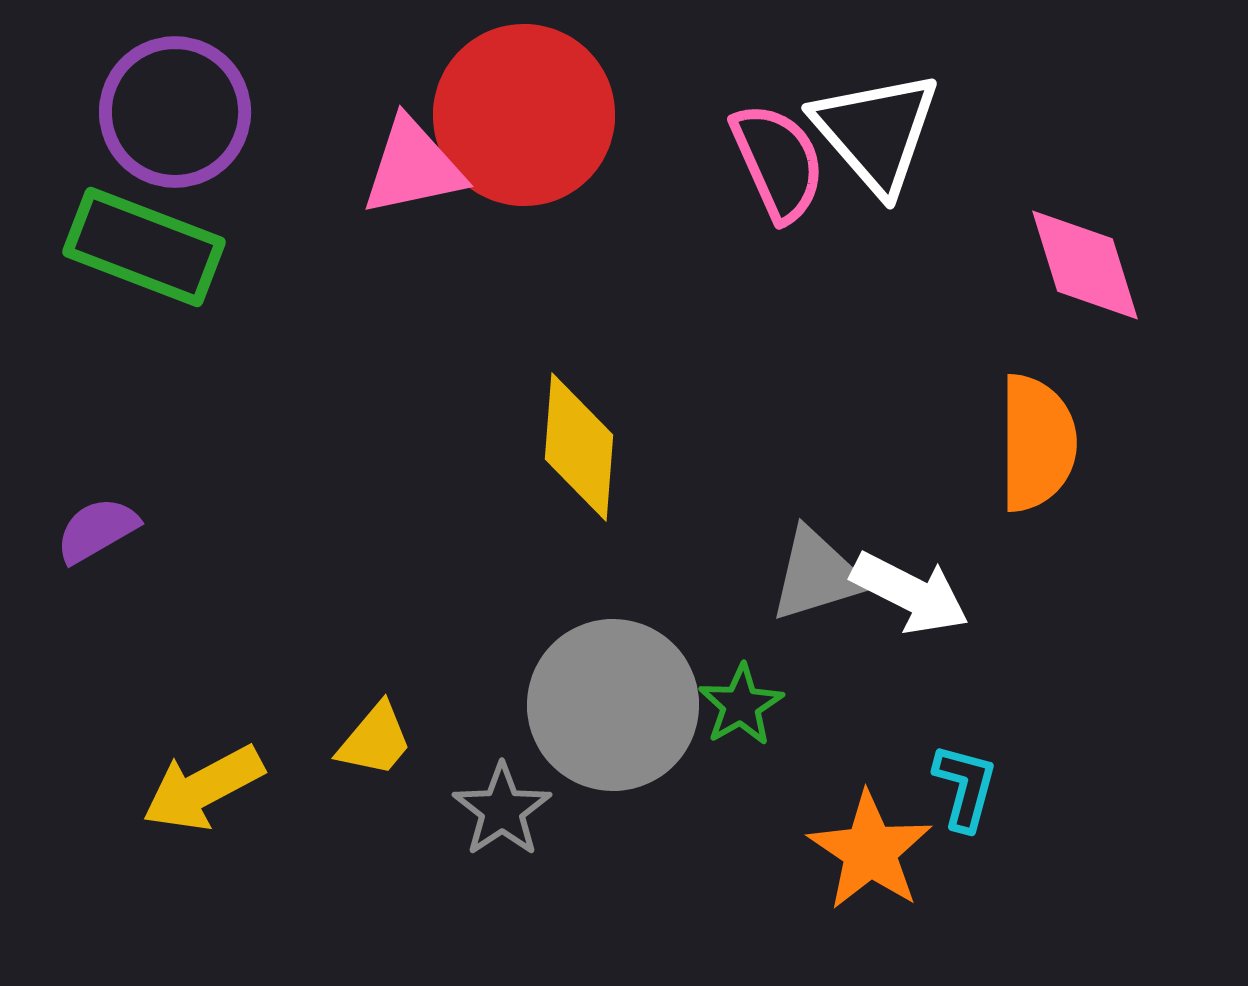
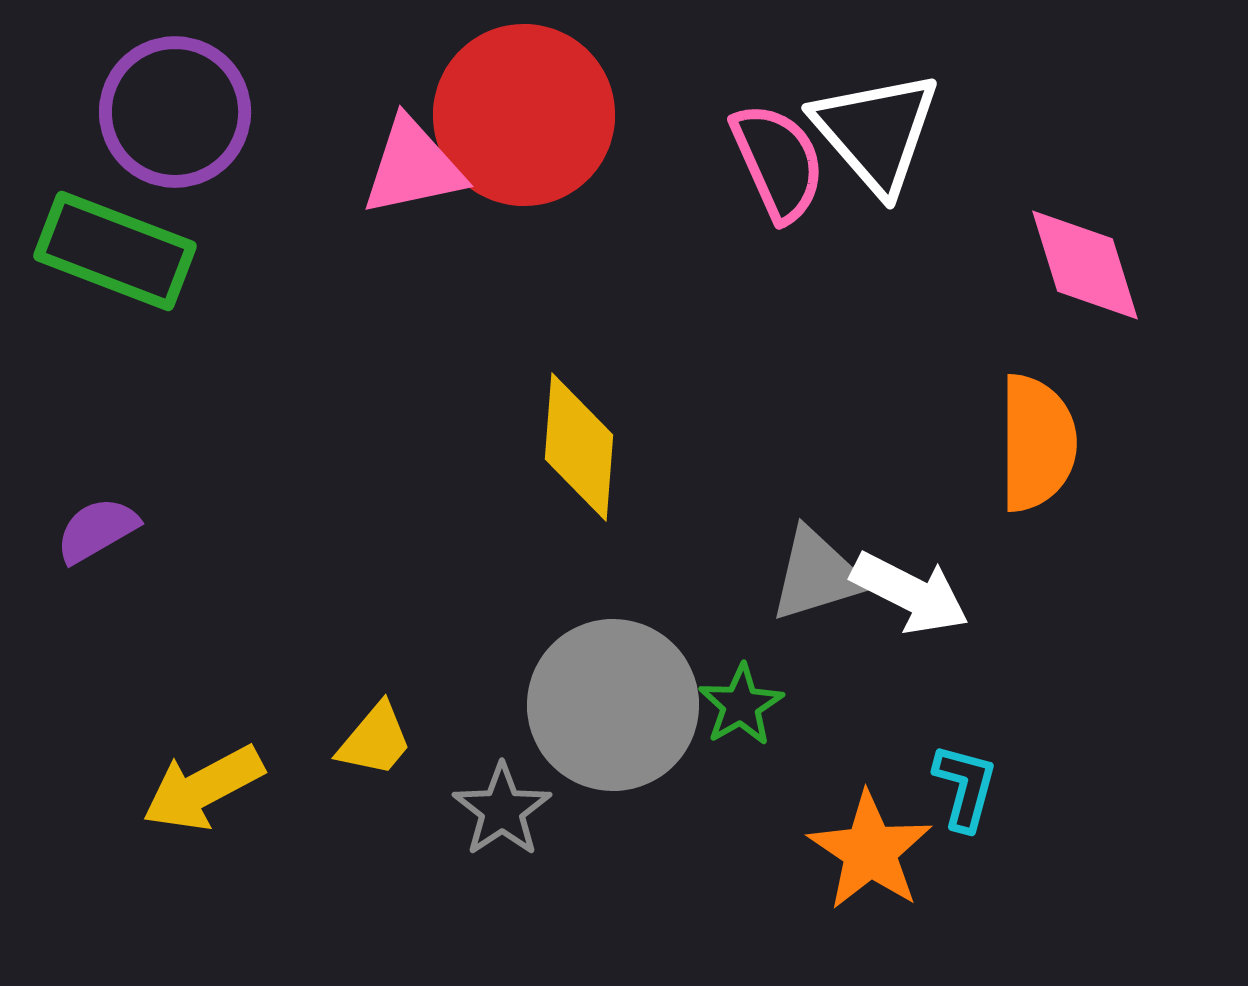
green rectangle: moved 29 px left, 4 px down
